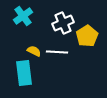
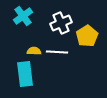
white cross: moved 2 px left
yellow semicircle: rotated 24 degrees counterclockwise
cyan rectangle: moved 1 px right, 1 px down
